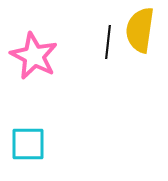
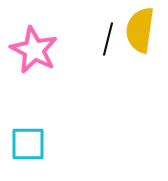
black line: moved 3 px up; rotated 8 degrees clockwise
pink star: moved 6 px up
